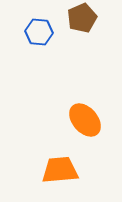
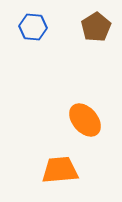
brown pentagon: moved 14 px right, 9 px down; rotated 8 degrees counterclockwise
blue hexagon: moved 6 px left, 5 px up
